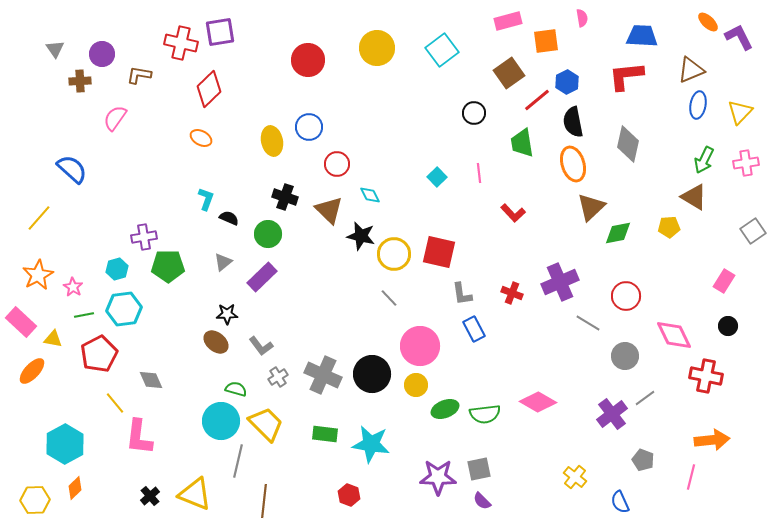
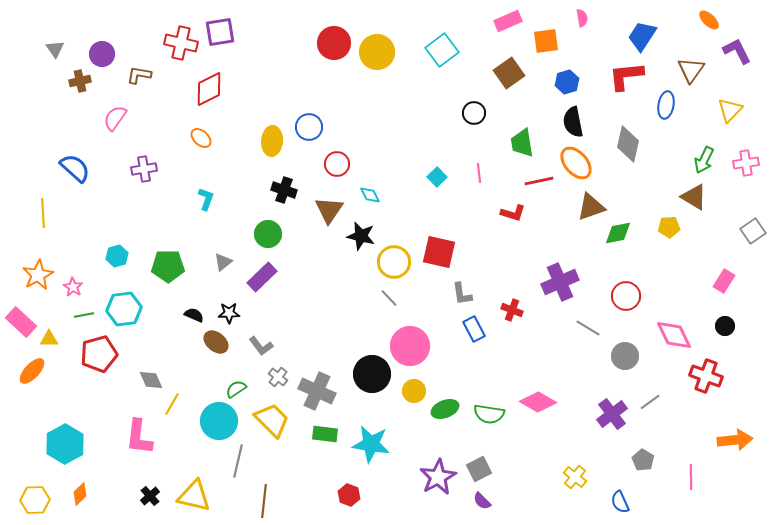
pink rectangle at (508, 21): rotated 8 degrees counterclockwise
orange ellipse at (708, 22): moved 1 px right, 2 px up
blue trapezoid at (642, 36): rotated 60 degrees counterclockwise
purple L-shape at (739, 37): moved 2 px left, 14 px down
yellow circle at (377, 48): moved 4 px down
red circle at (308, 60): moved 26 px right, 17 px up
brown triangle at (691, 70): rotated 32 degrees counterclockwise
brown cross at (80, 81): rotated 10 degrees counterclockwise
blue hexagon at (567, 82): rotated 10 degrees clockwise
red diamond at (209, 89): rotated 18 degrees clockwise
red line at (537, 100): moved 2 px right, 81 px down; rotated 28 degrees clockwise
blue ellipse at (698, 105): moved 32 px left
yellow triangle at (740, 112): moved 10 px left, 2 px up
orange ellipse at (201, 138): rotated 15 degrees clockwise
yellow ellipse at (272, 141): rotated 16 degrees clockwise
orange ellipse at (573, 164): moved 3 px right, 1 px up; rotated 24 degrees counterclockwise
blue semicircle at (72, 169): moved 3 px right, 1 px up
black cross at (285, 197): moved 1 px left, 7 px up
brown triangle at (591, 207): rotated 24 degrees clockwise
brown triangle at (329, 210): rotated 20 degrees clockwise
red L-shape at (513, 213): rotated 30 degrees counterclockwise
yellow line at (39, 218): moved 4 px right, 5 px up; rotated 44 degrees counterclockwise
black semicircle at (229, 218): moved 35 px left, 97 px down
purple cross at (144, 237): moved 68 px up
yellow circle at (394, 254): moved 8 px down
cyan hexagon at (117, 269): moved 13 px up
red cross at (512, 293): moved 17 px down
black star at (227, 314): moved 2 px right, 1 px up
gray line at (588, 323): moved 5 px down
black circle at (728, 326): moved 3 px left
yellow triangle at (53, 339): moved 4 px left; rotated 12 degrees counterclockwise
pink circle at (420, 346): moved 10 px left
red pentagon at (99, 354): rotated 12 degrees clockwise
gray cross at (323, 375): moved 6 px left, 16 px down
red cross at (706, 376): rotated 8 degrees clockwise
gray cross at (278, 377): rotated 18 degrees counterclockwise
yellow circle at (416, 385): moved 2 px left, 6 px down
green semicircle at (236, 389): rotated 50 degrees counterclockwise
gray line at (645, 398): moved 5 px right, 4 px down
yellow line at (115, 403): moved 57 px right, 1 px down; rotated 70 degrees clockwise
green semicircle at (485, 414): moved 4 px right; rotated 16 degrees clockwise
cyan circle at (221, 421): moved 2 px left
yellow trapezoid at (266, 424): moved 6 px right, 4 px up
orange arrow at (712, 440): moved 23 px right
gray pentagon at (643, 460): rotated 10 degrees clockwise
gray square at (479, 469): rotated 15 degrees counterclockwise
purple star at (438, 477): rotated 30 degrees counterclockwise
pink line at (691, 477): rotated 15 degrees counterclockwise
orange diamond at (75, 488): moved 5 px right, 6 px down
yellow triangle at (195, 494): moved 1 px left, 2 px down; rotated 9 degrees counterclockwise
